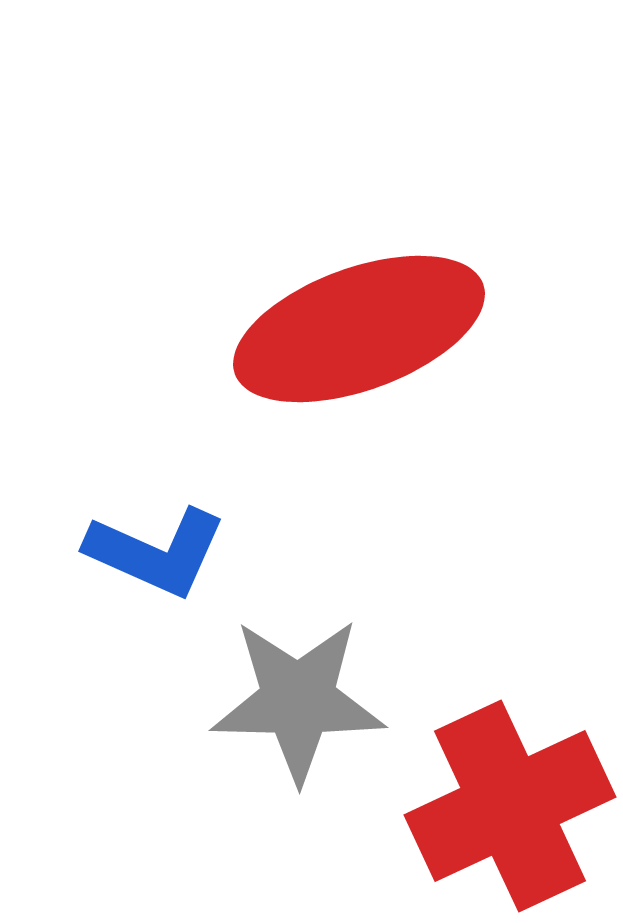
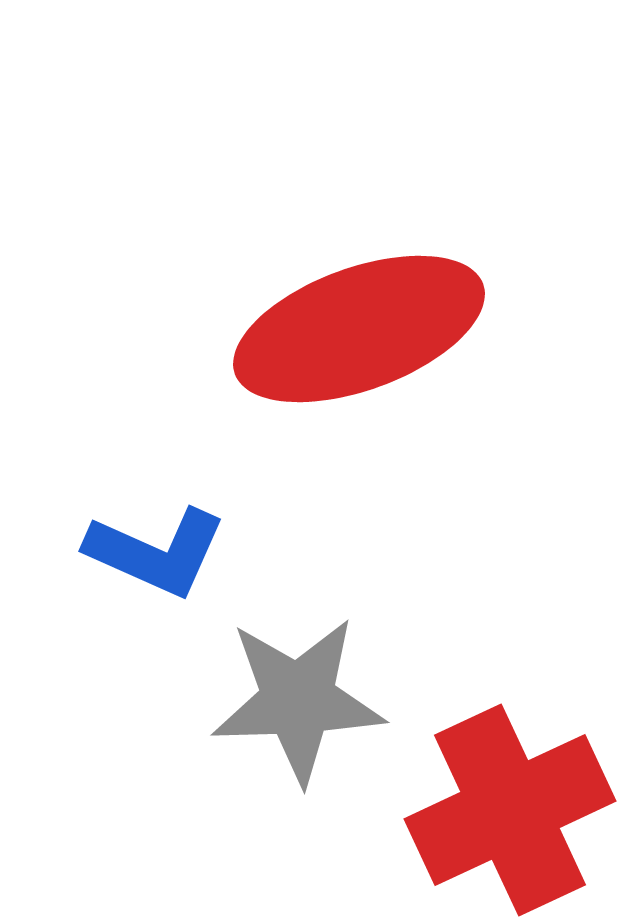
gray star: rotated 3 degrees counterclockwise
red cross: moved 4 px down
